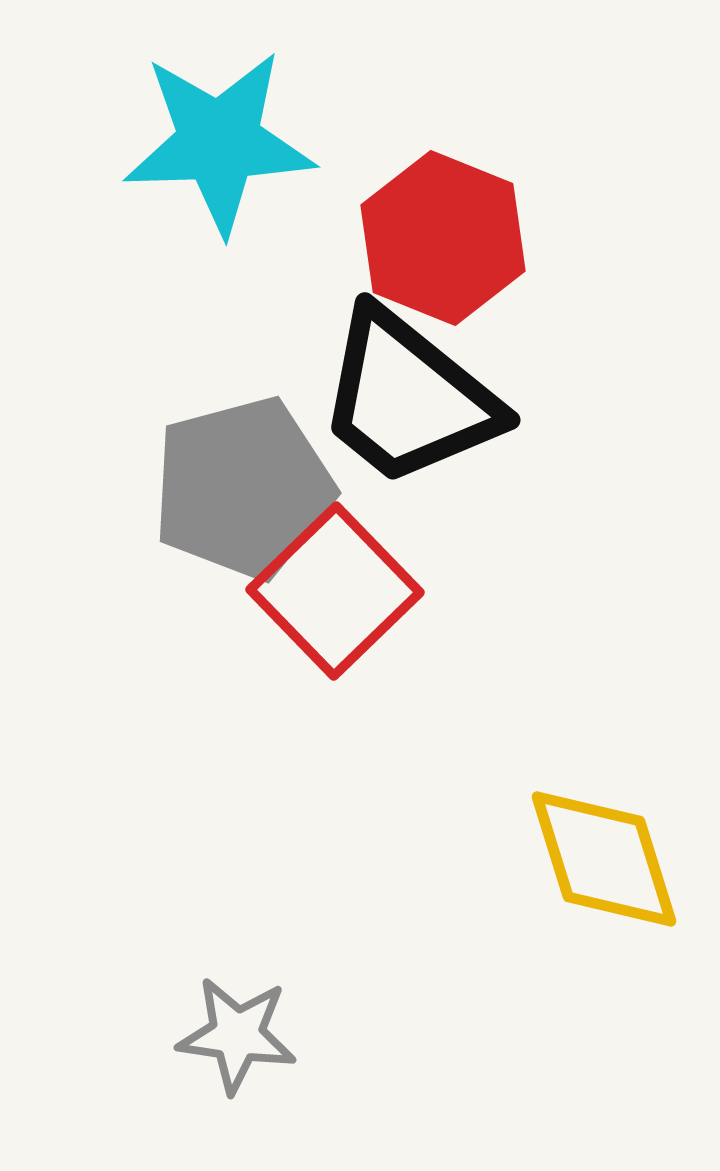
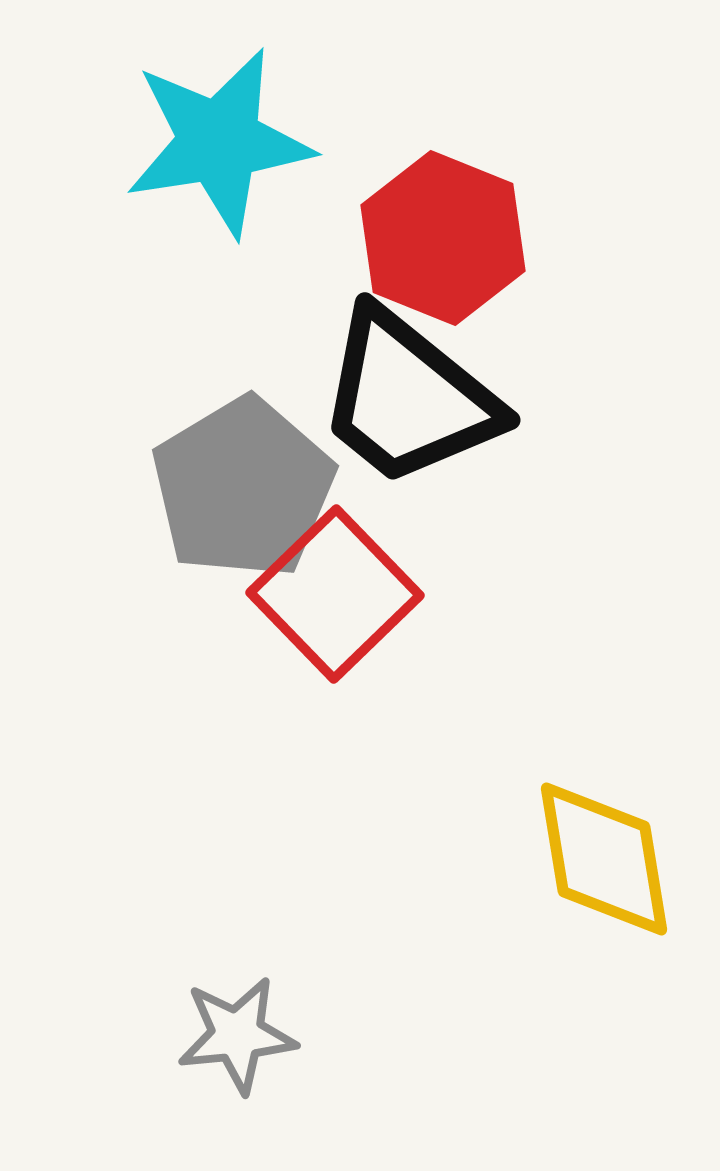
cyan star: rotated 7 degrees counterclockwise
gray pentagon: rotated 16 degrees counterclockwise
red square: moved 3 px down
yellow diamond: rotated 8 degrees clockwise
gray star: rotated 14 degrees counterclockwise
